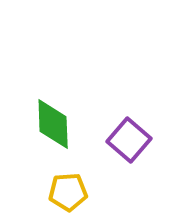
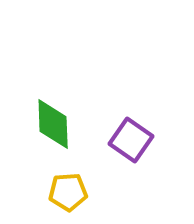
purple square: moved 2 px right; rotated 6 degrees counterclockwise
